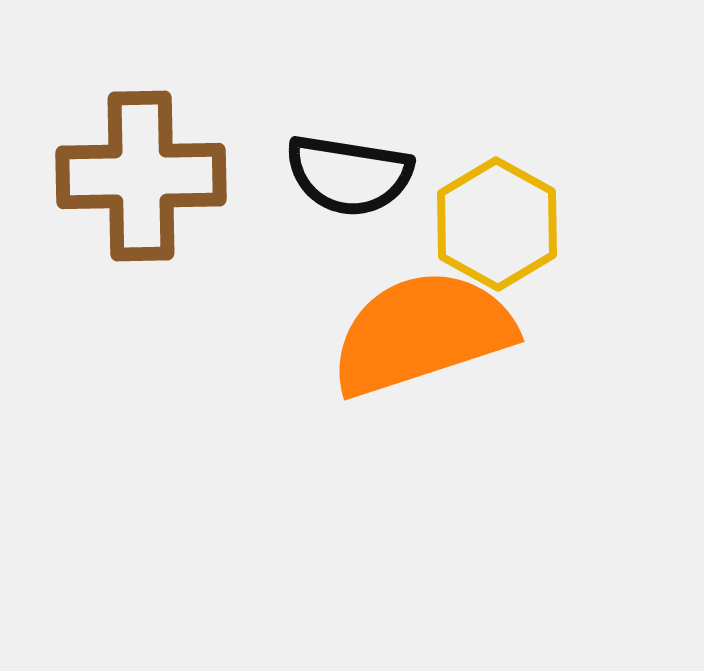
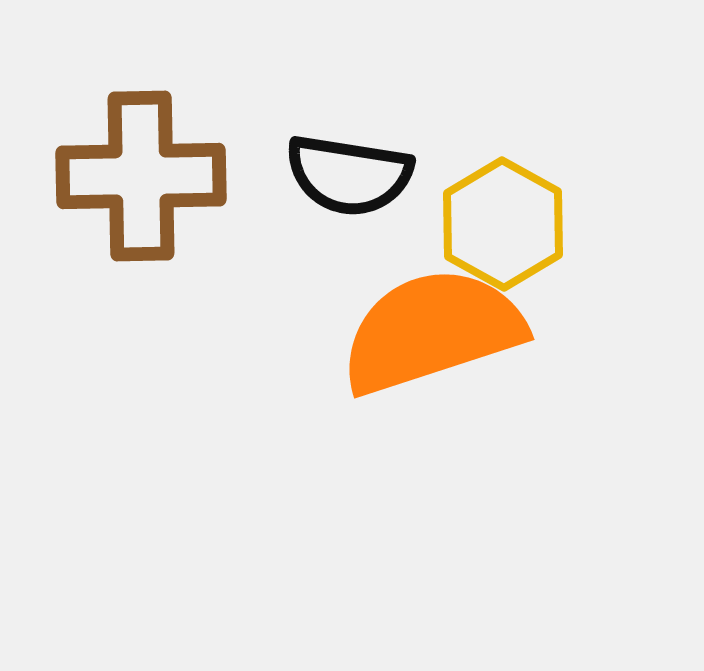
yellow hexagon: moved 6 px right
orange semicircle: moved 10 px right, 2 px up
